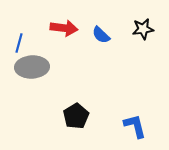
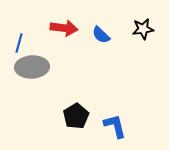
blue L-shape: moved 20 px left
